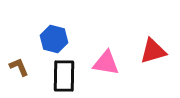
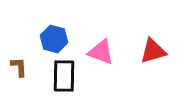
pink triangle: moved 5 px left, 11 px up; rotated 12 degrees clockwise
brown L-shape: rotated 20 degrees clockwise
